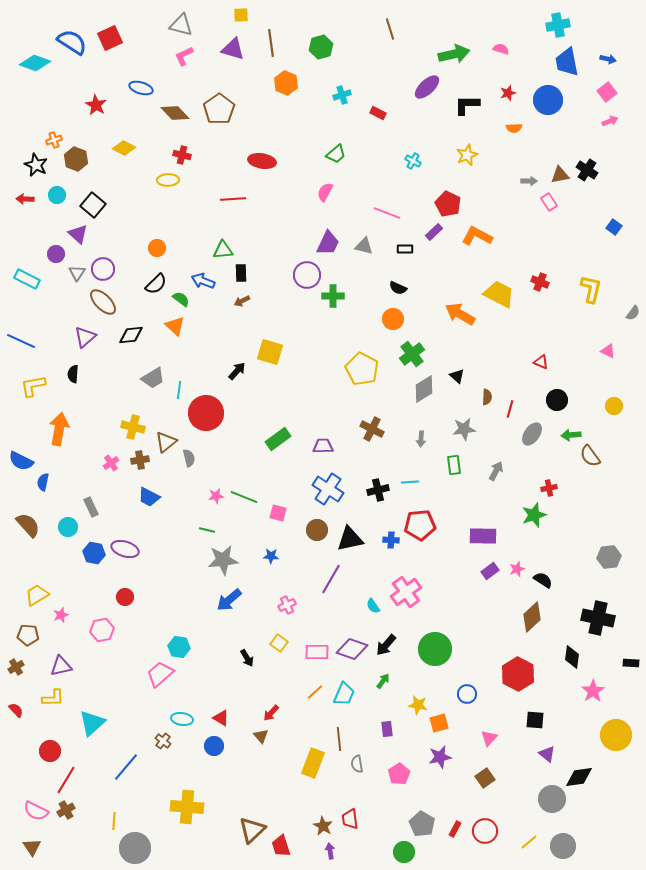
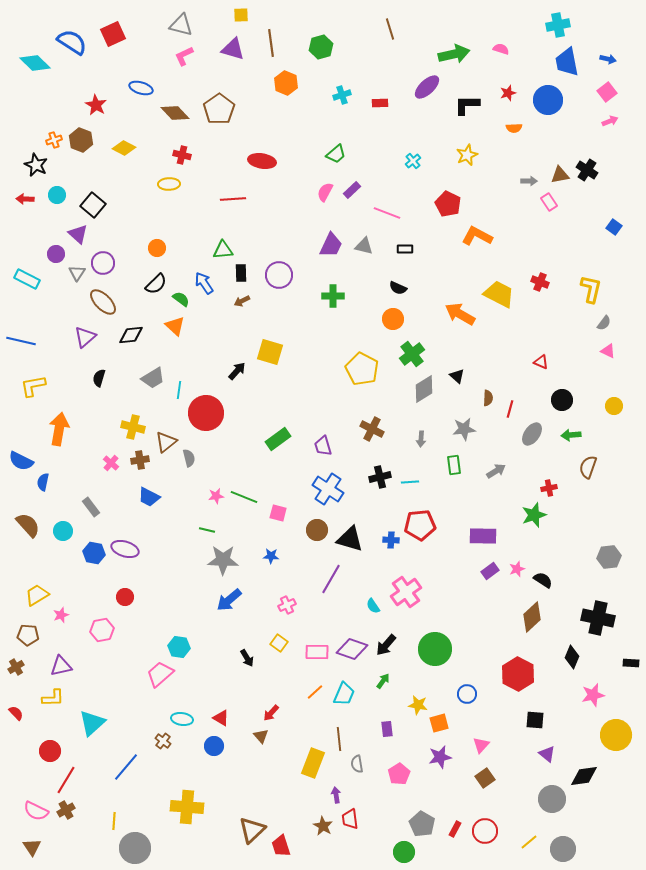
red square at (110, 38): moved 3 px right, 4 px up
cyan diamond at (35, 63): rotated 24 degrees clockwise
red rectangle at (378, 113): moved 2 px right, 10 px up; rotated 28 degrees counterclockwise
brown hexagon at (76, 159): moved 5 px right, 19 px up
cyan cross at (413, 161): rotated 21 degrees clockwise
yellow ellipse at (168, 180): moved 1 px right, 4 px down
purple rectangle at (434, 232): moved 82 px left, 42 px up
purple trapezoid at (328, 243): moved 3 px right, 2 px down
purple circle at (103, 269): moved 6 px up
purple circle at (307, 275): moved 28 px left
blue arrow at (203, 281): moved 1 px right, 2 px down; rotated 35 degrees clockwise
gray semicircle at (633, 313): moved 29 px left, 10 px down
blue line at (21, 341): rotated 12 degrees counterclockwise
black semicircle at (73, 374): moved 26 px right, 4 px down; rotated 12 degrees clockwise
brown semicircle at (487, 397): moved 1 px right, 1 px down
black circle at (557, 400): moved 5 px right
purple trapezoid at (323, 446): rotated 105 degrees counterclockwise
brown semicircle at (590, 456): moved 2 px left, 11 px down; rotated 55 degrees clockwise
pink cross at (111, 463): rotated 14 degrees counterclockwise
gray arrow at (496, 471): rotated 30 degrees clockwise
black cross at (378, 490): moved 2 px right, 13 px up
gray rectangle at (91, 507): rotated 12 degrees counterclockwise
cyan circle at (68, 527): moved 5 px left, 4 px down
black triangle at (350, 539): rotated 28 degrees clockwise
gray star at (223, 560): rotated 8 degrees clockwise
black diamond at (572, 657): rotated 15 degrees clockwise
pink star at (593, 691): moved 4 px down; rotated 20 degrees clockwise
red semicircle at (16, 710): moved 3 px down
pink triangle at (489, 738): moved 8 px left, 7 px down
black diamond at (579, 777): moved 5 px right, 1 px up
gray circle at (563, 846): moved 3 px down
purple arrow at (330, 851): moved 6 px right, 56 px up
